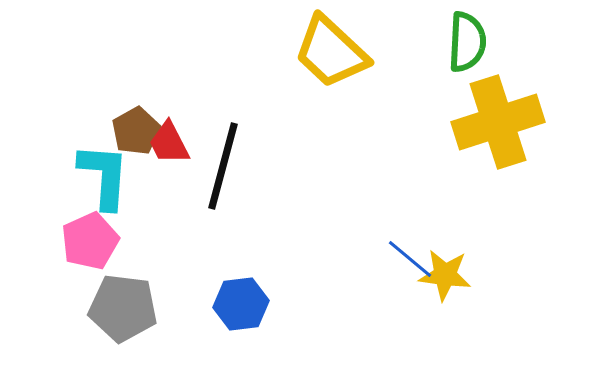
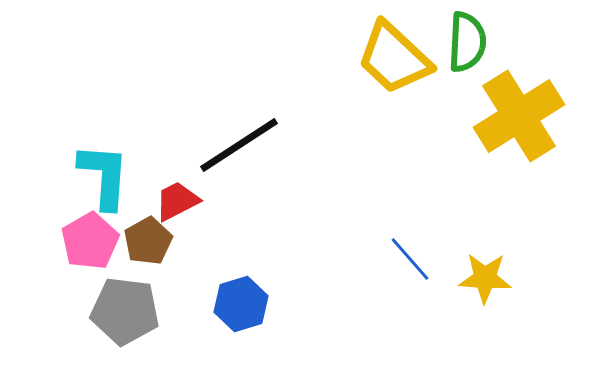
yellow trapezoid: moved 63 px right, 6 px down
yellow cross: moved 21 px right, 6 px up; rotated 14 degrees counterclockwise
brown pentagon: moved 12 px right, 110 px down
red trapezoid: moved 8 px right, 58 px down; rotated 90 degrees clockwise
black line: moved 16 px right, 21 px up; rotated 42 degrees clockwise
pink pentagon: rotated 6 degrees counterclockwise
blue line: rotated 9 degrees clockwise
yellow star: moved 40 px right, 3 px down; rotated 4 degrees counterclockwise
blue hexagon: rotated 10 degrees counterclockwise
gray pentagon: moved 2 px right, 3 px down
